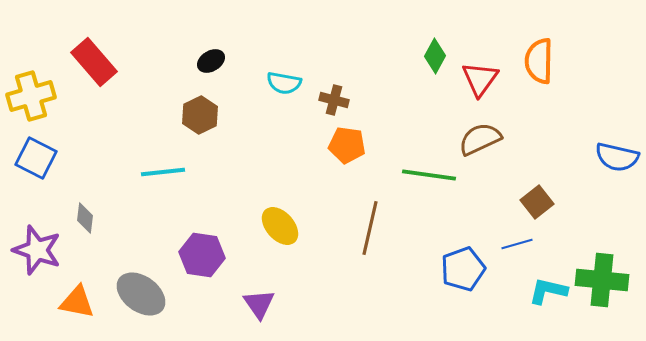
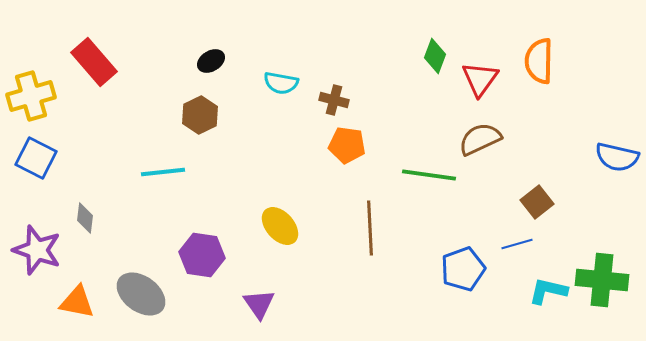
green diamond: rotated 8 degrees counterclockwise
cyan semicircle: moved 3 px left
brown line: rotated 16 degrees counterclockwise
